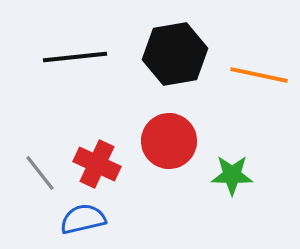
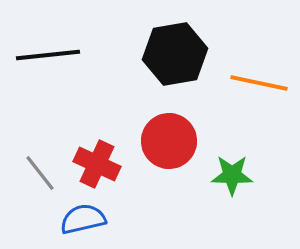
black line: moved 27 px left, 2 px up
orange line: moved 8 px down
